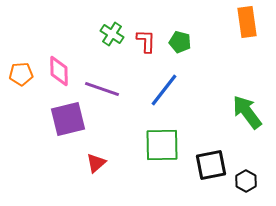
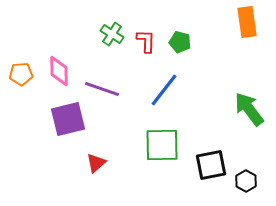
green arrow: moved 2 px right, 3 px up
